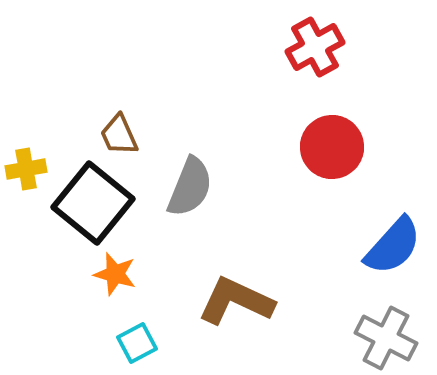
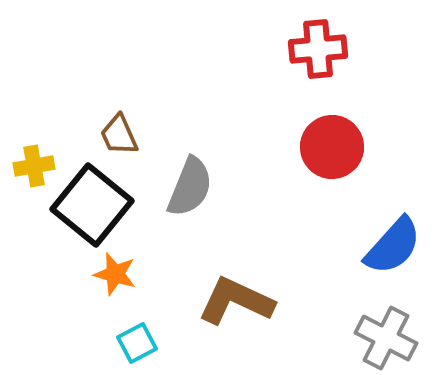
red cross: moved 3 px right, 2 px down; rotated 24 degrees clockwise
yellow cross: moved 8 px right, 3 px up
black square: moved 1 px left, 2 px down
